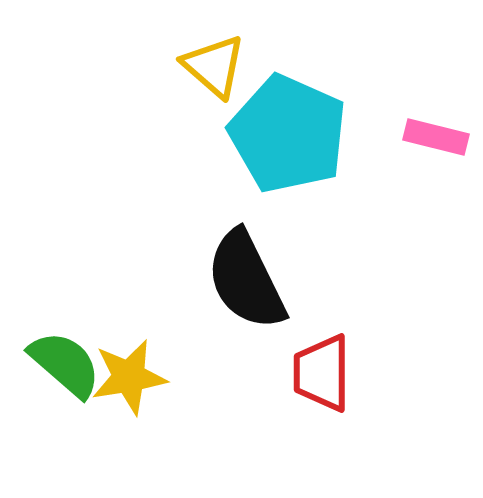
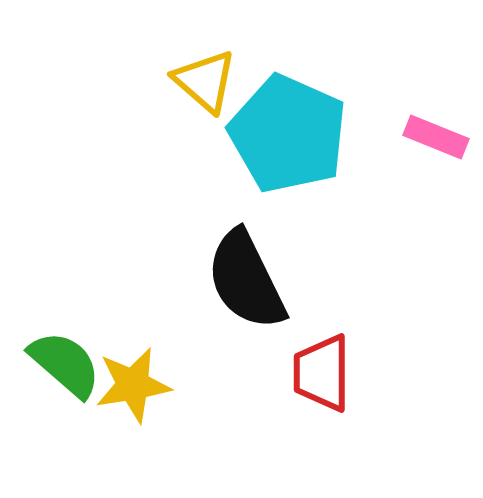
yellow triangle: moved 9 px left, 15 px down
pink rectangle: rotated 8 degrees clockwise
yellow star: moved 4 px right, 8 px down
